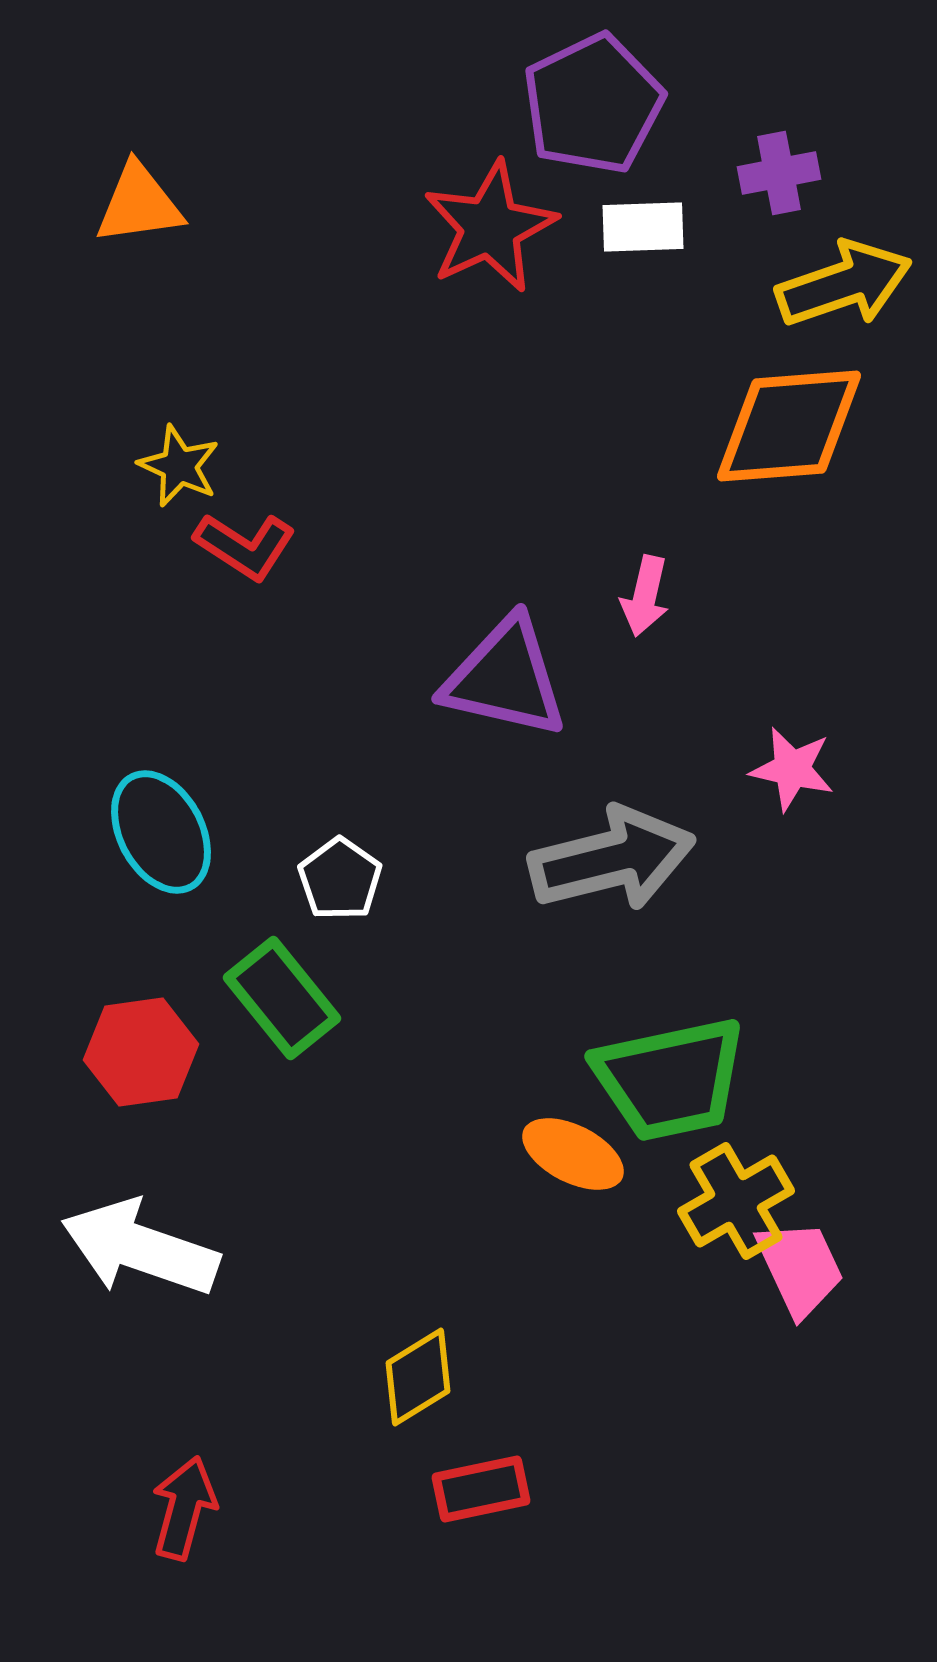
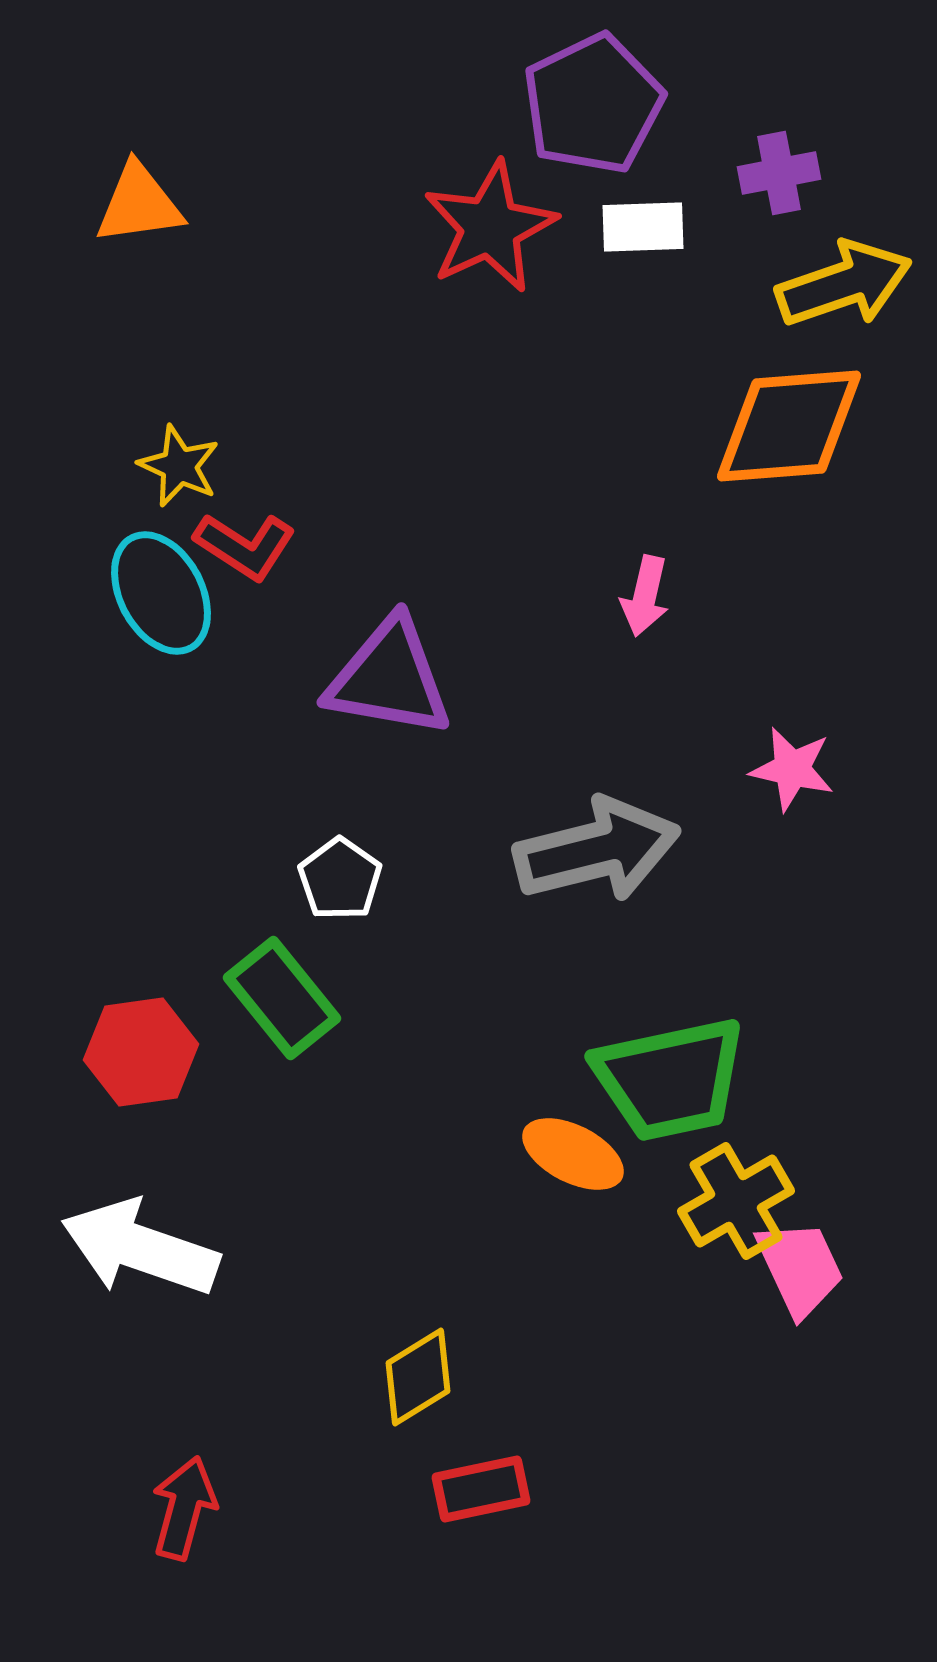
purple triangle: moved 116 px left; rotated 3 degrees counterclockwise
cyan ellipse: moved 239 px up
gray arrow: moved 15 px left, 9 px up
